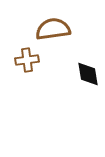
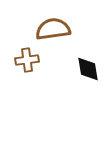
black diamond: moved 5 px up
